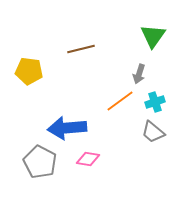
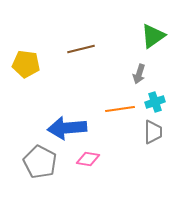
green triangle: rotated 20 degrees clockwise
yellow pentagon: moved 3 px left, 7 px up
orange line: moved 8 px down; rotated 28 degrees clockwise
gray trapezoid: rotated 130 degrees counterclockwise
